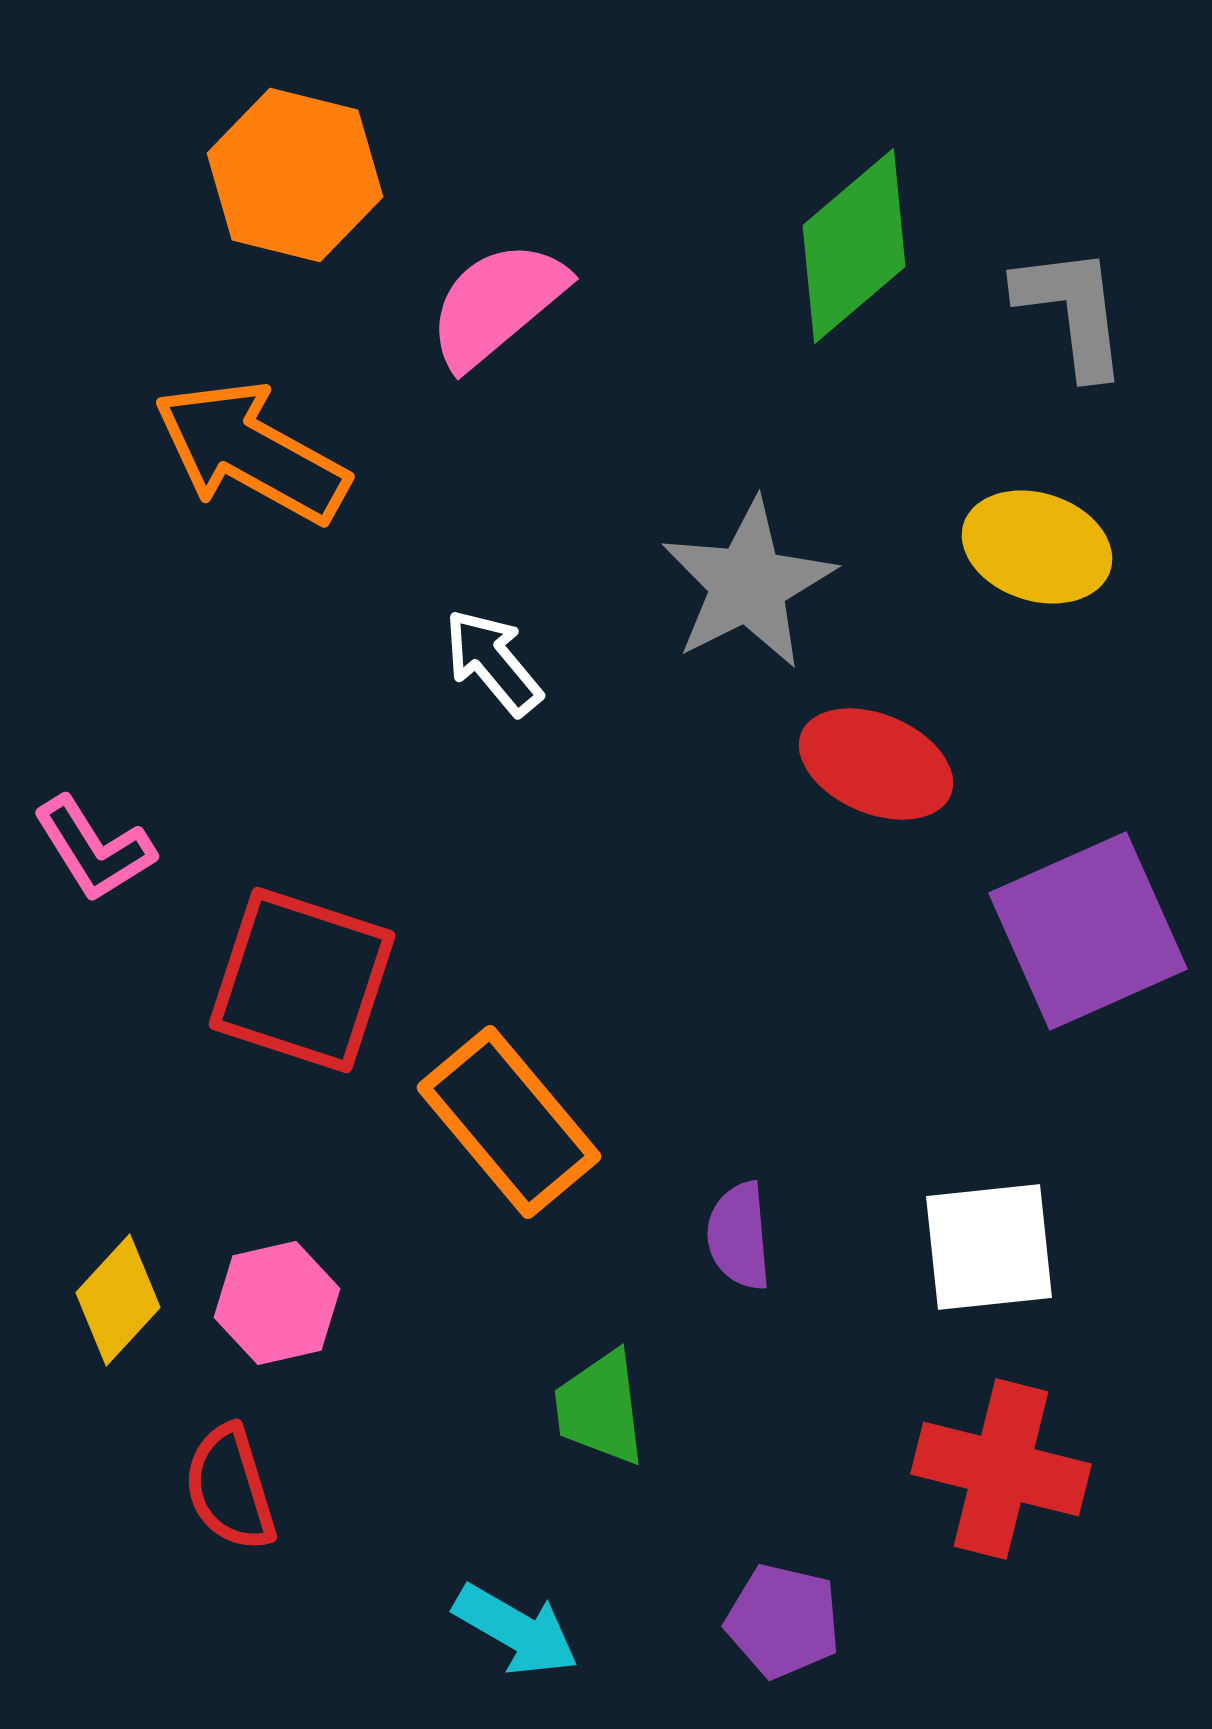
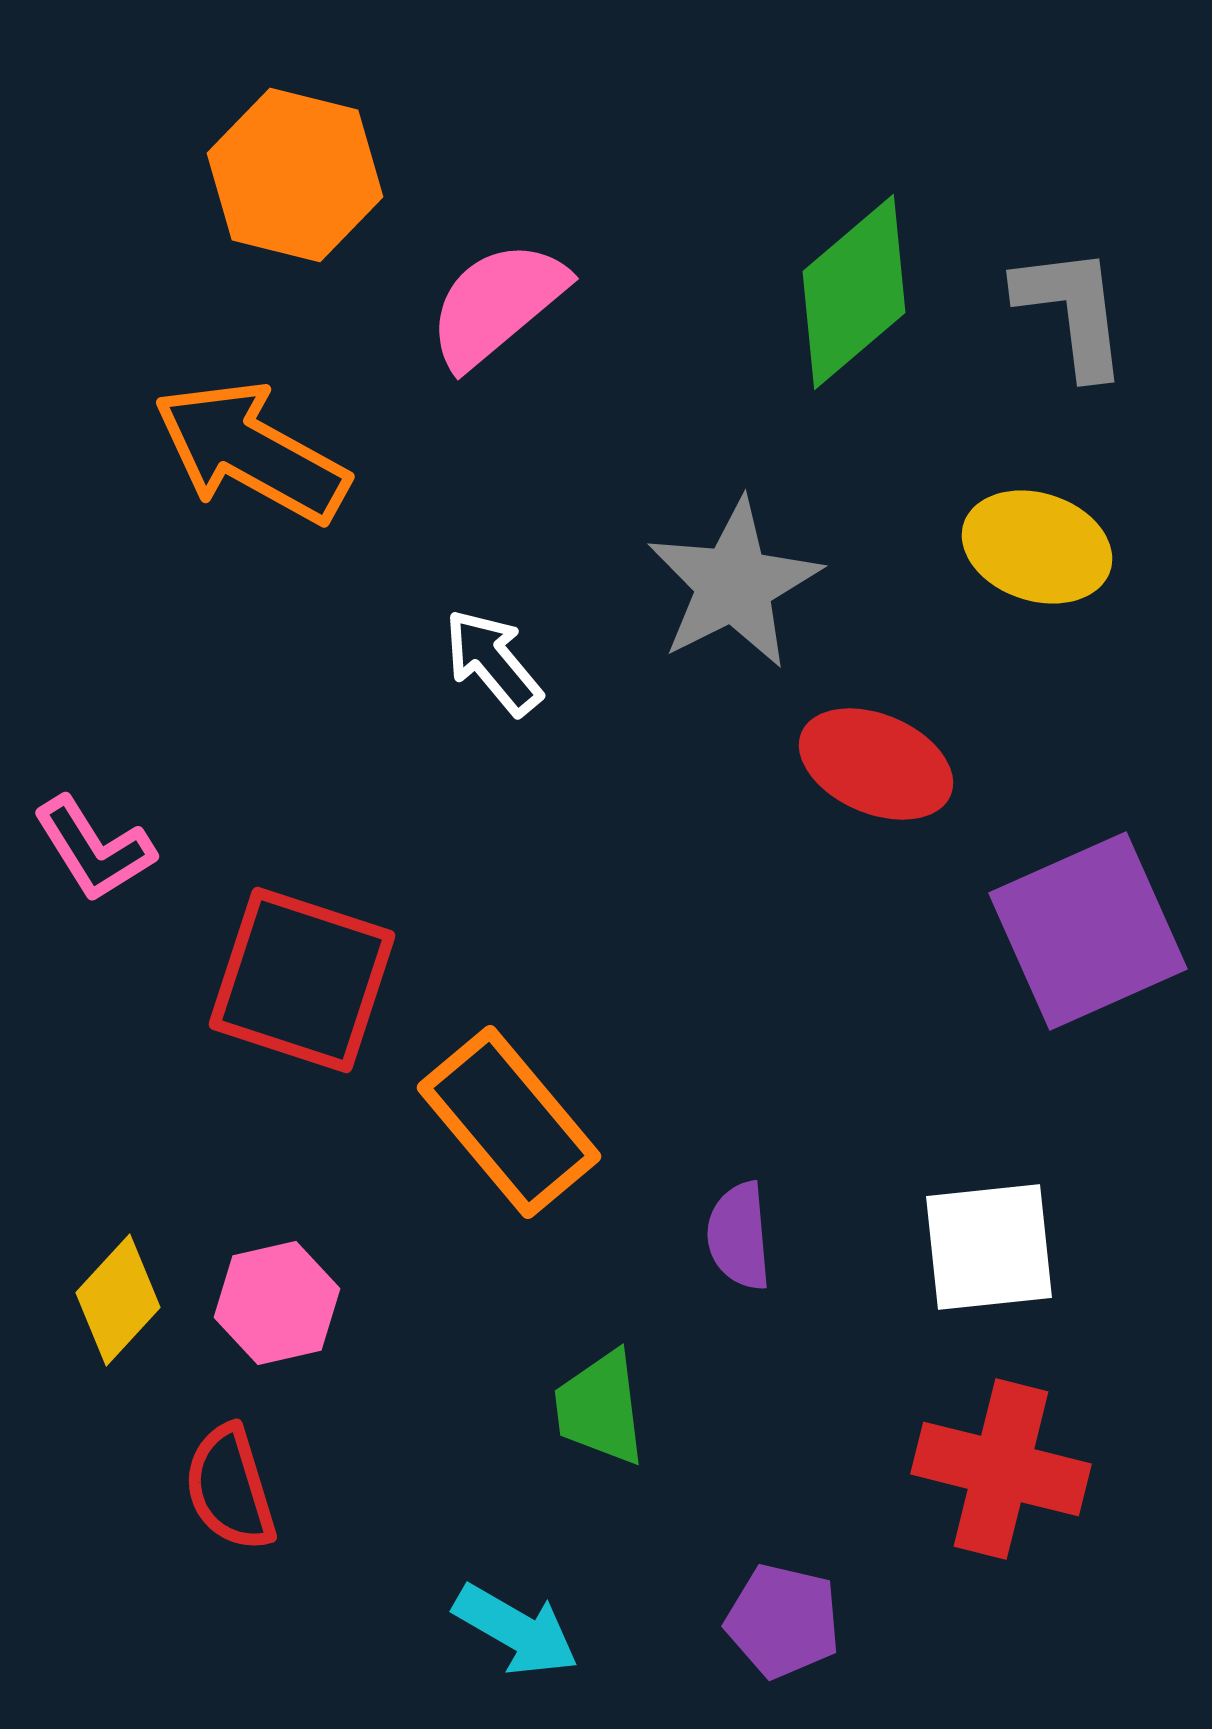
green diamond: moved 46 px down
gray star: moved 14 px left
